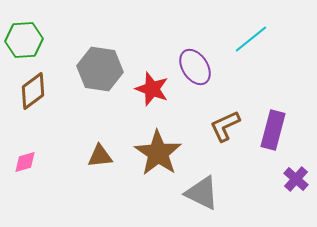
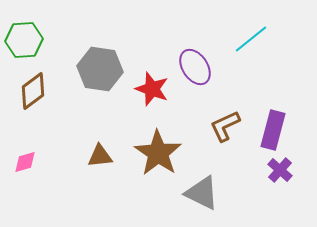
purple cross: moved 16 px left, 9 px up
